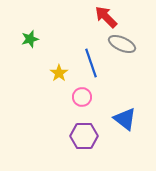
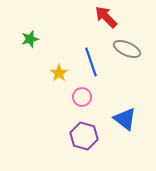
gray ellipse: moved 5 px right, 5 px down
blue line: moved 1 px up
purple hexagon: rotated 16 degrees clockwise
